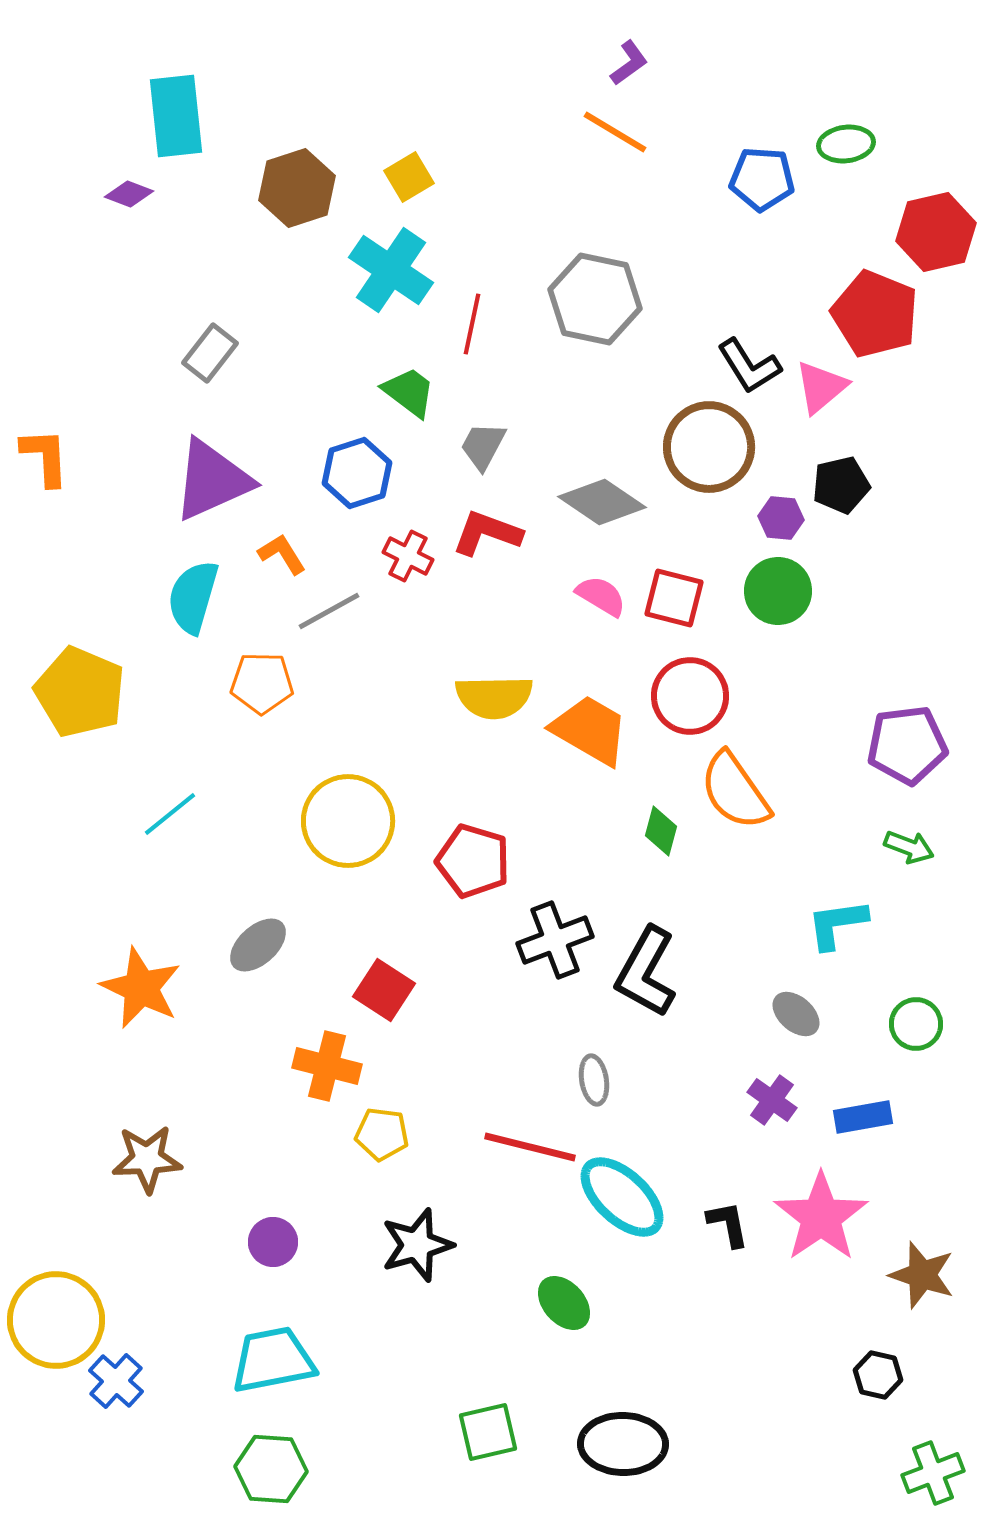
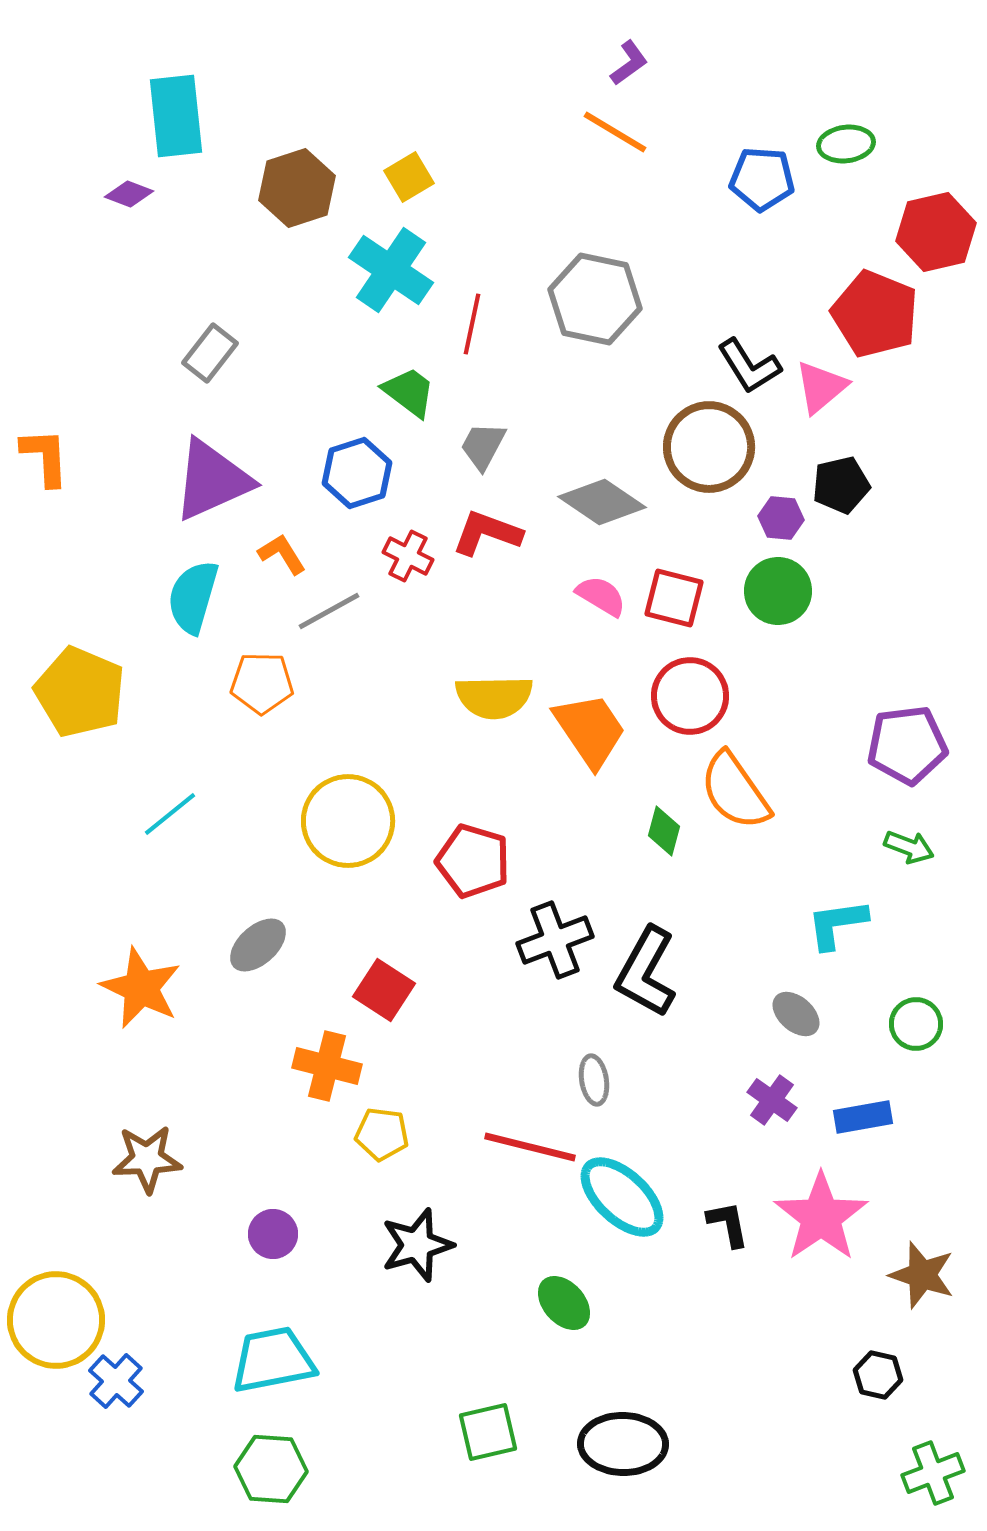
orange trapezoid at (590, 730): rotated 26 degrees clockwise
green diamond at (661, 831): moved 3 px right
purple circle at (273, 1242): moved 8 px up
